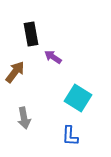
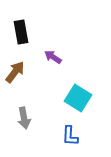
black rectangle: moved 10 px left, 2 px up
